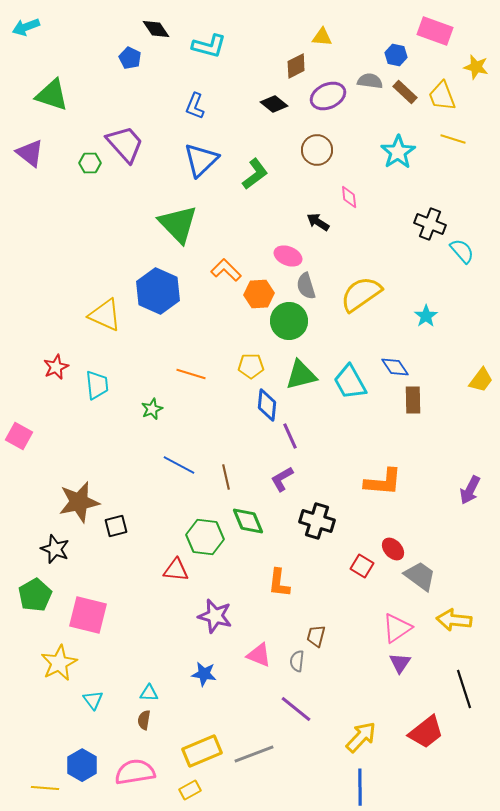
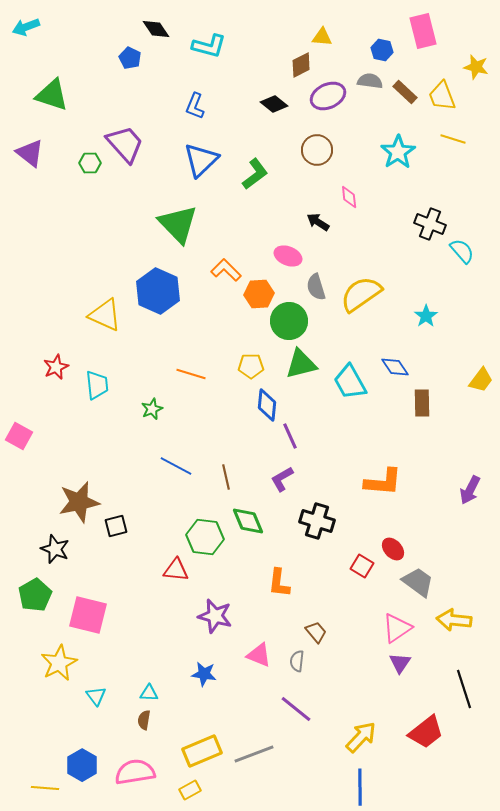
pink rectangle at (435, 31): moved 12 px left; rotated 56 degrees clockwise
blue hexagon at (396, 55): moved 14 px left, 5 px up
brown diamond at (296, 66): moved 5 px right, 1 px up
gray semicircle at (306, 286): moved 10 px right, 1 px down
green triangle at (301, 375): moved 11 px up
brown rectangle at (413, 400): moved 9 px right, 3 px down
blue line at (179, 465): moved 3 px left, 1 px down
gray trapezoid at (420, 576): moved 2 px left, 6 px down
brown trapezoid at (316, 636): moved 4 px up; rotated 125 degrees clockwise
cyan triangle at (93, 700): moved 3 px right, 4 px up
